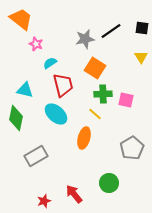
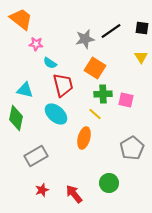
pink star: rotated 16 degrees counterclockwise
cyan semicircle: rotated 112 degrees counterclockwise
red star: moved 2 px left, 11 px up
